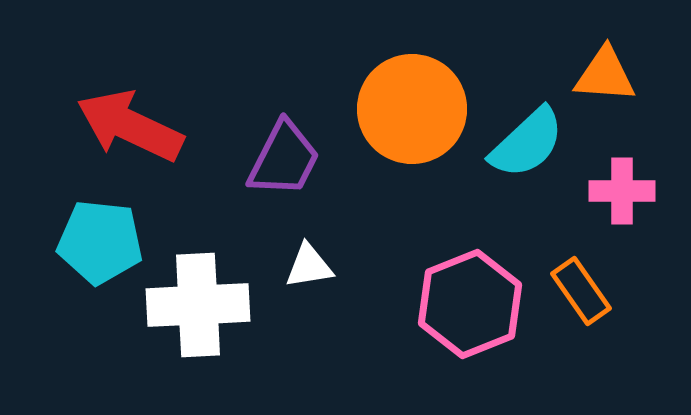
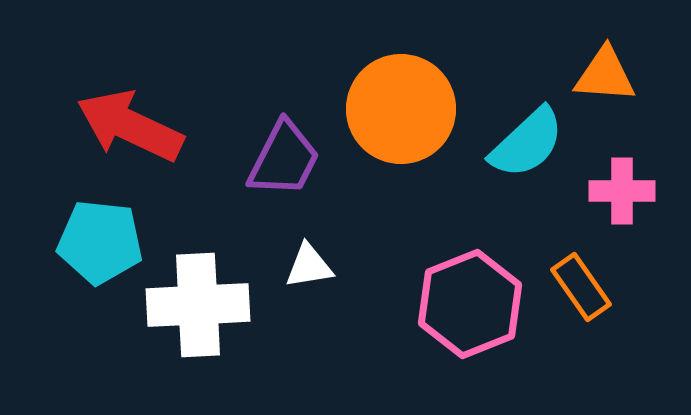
orange circle: moved 11 px left
orange rectangle: moved 4 px up
